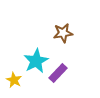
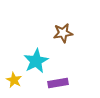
purple rectangle: moved 10 px down; rotated 36 degrees clockwise
